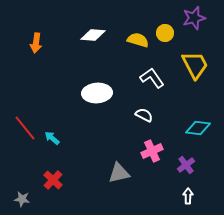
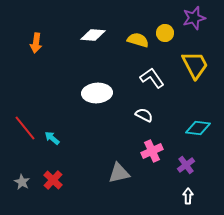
gray star: moved 17 px up; rotated 21 degrees clockwise
